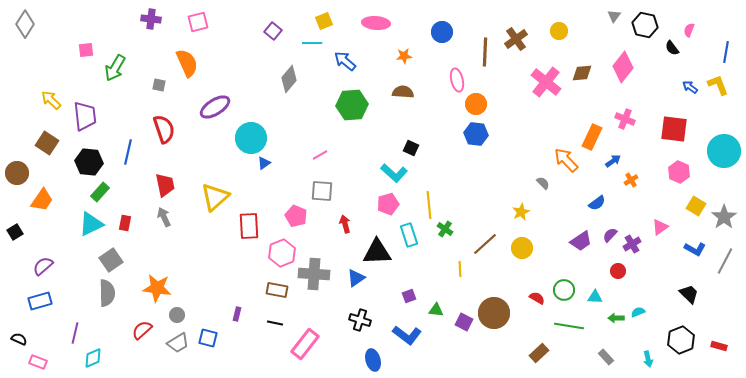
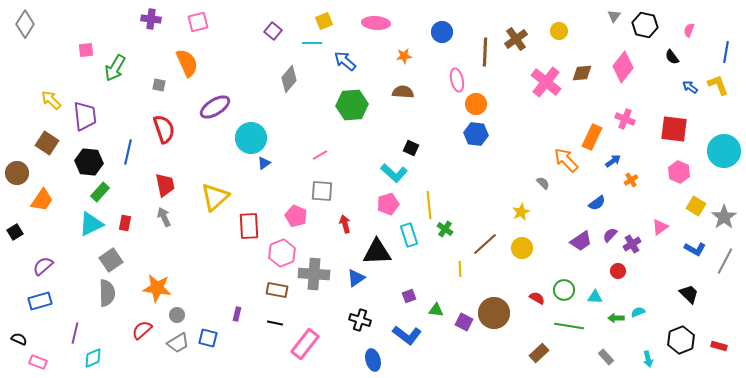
black semicircle at (672, 48): moved 9 px down
